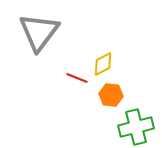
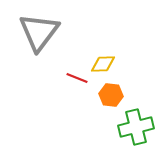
yellow diamond: rotated 25 degrees clockwise
